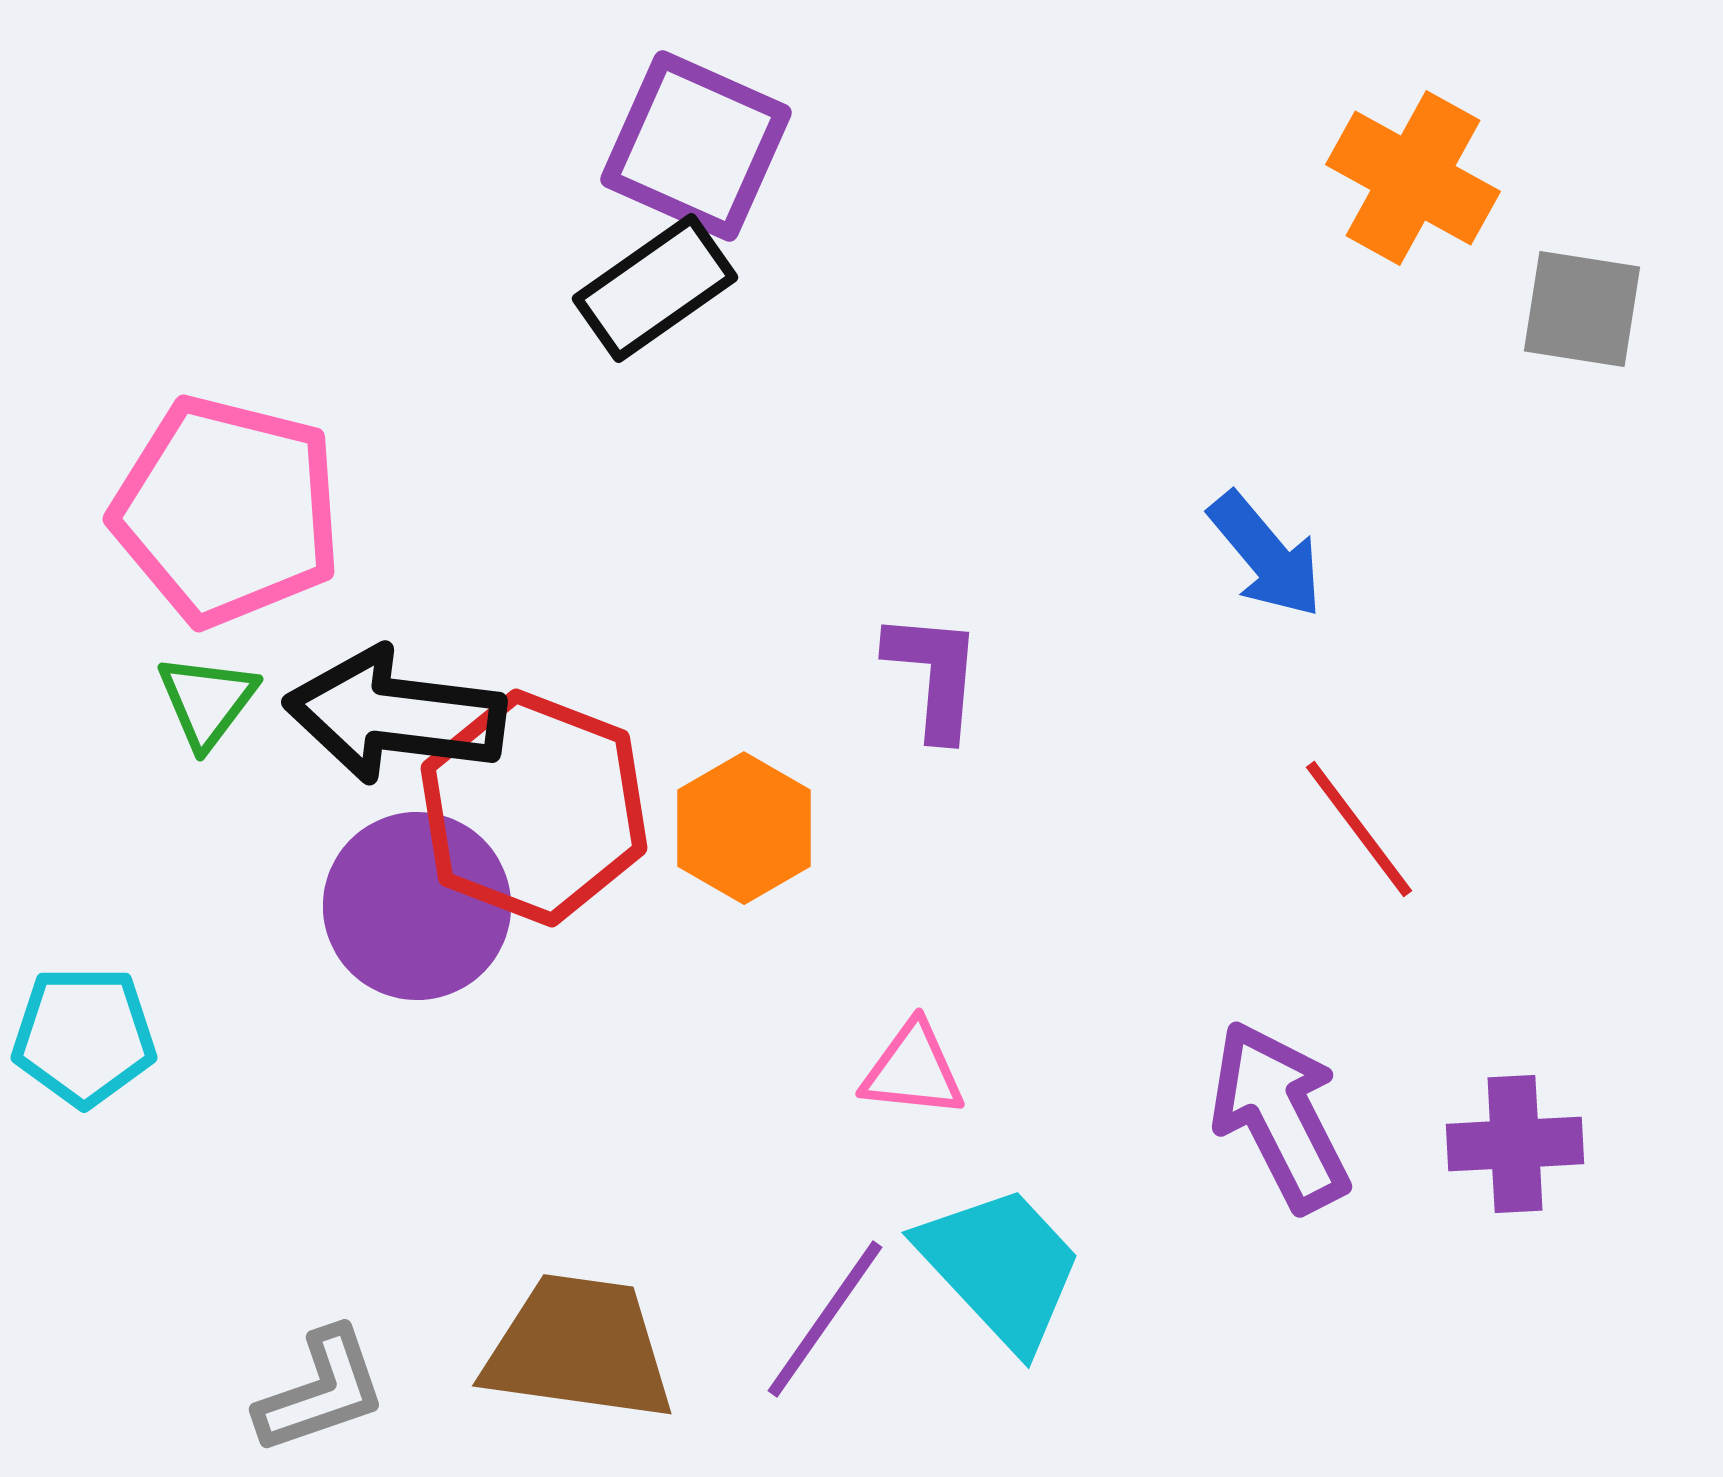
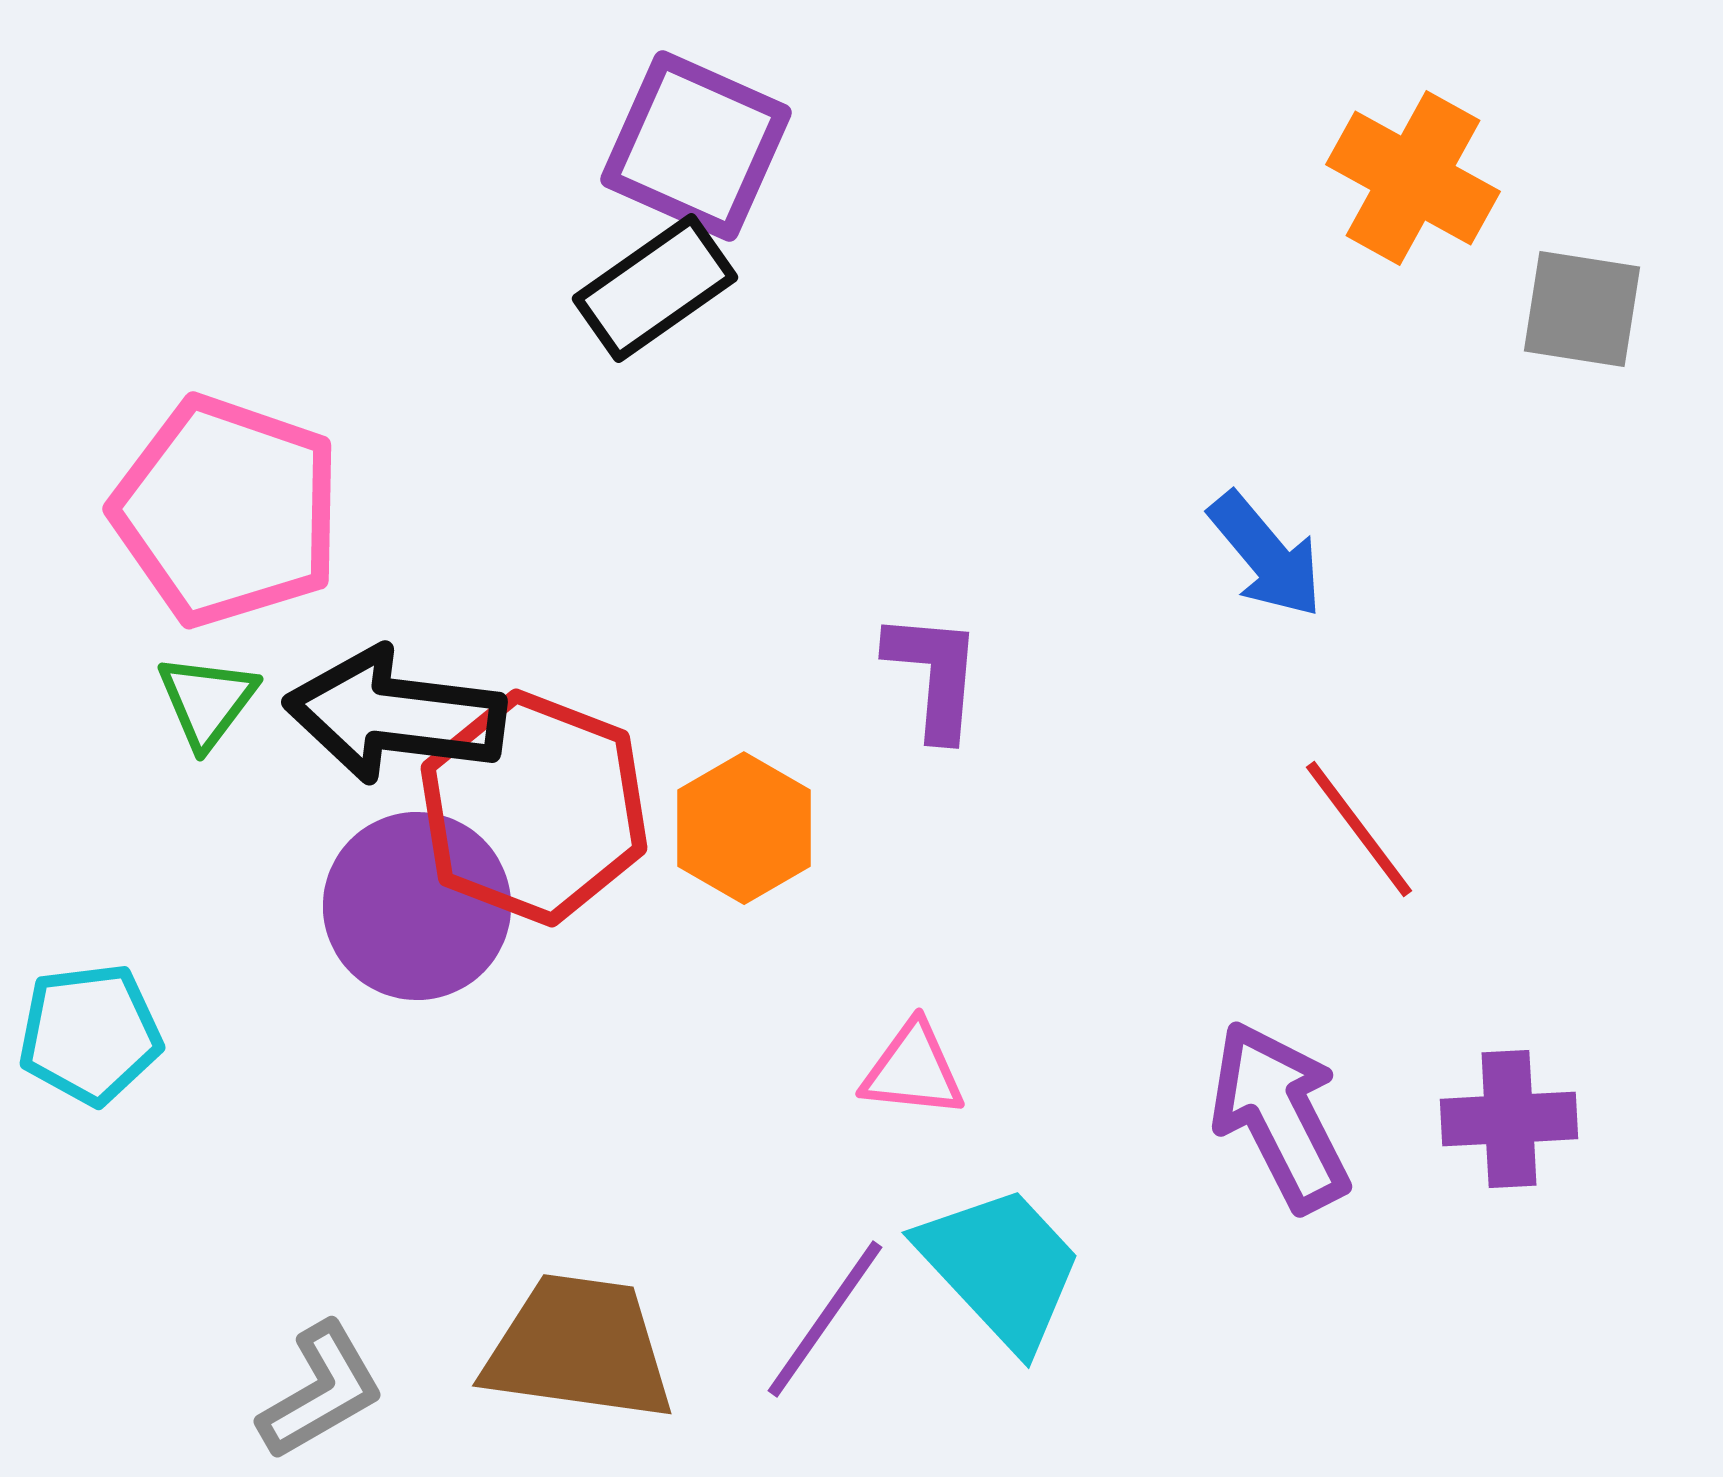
pink pentagon: rotated 5 degrees clockwise
cyan pentagon: moved 6 px right, 2 px up; rotated 7 degrees counterclockwise
purple cross: moved 6 px left, 25 px up
gray L-shape: rotated 11 degrees counterclockwise
